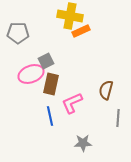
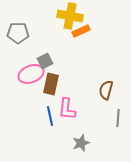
gray square: moved 1 px left
pink L-shape: moved 5 px left, 6 px down; rotated 60 degrees counterclockwise
gray star: moved 2 px left; rotated 18 degrees counterclockwise
